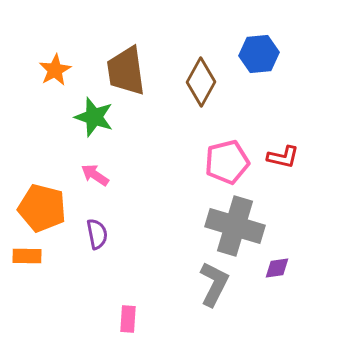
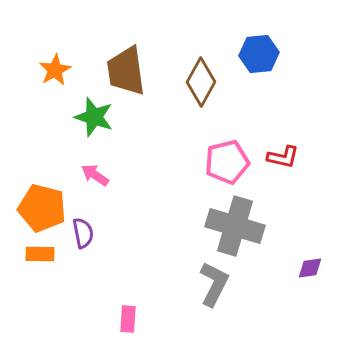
purple semicircle: moved 14 px left, 1 px up
orange rectangle: moved 13 px right, 2 px up
purple diamond: moved 33 px right
